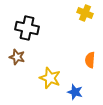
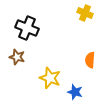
black cross: rotated 10 degrees clockwise
